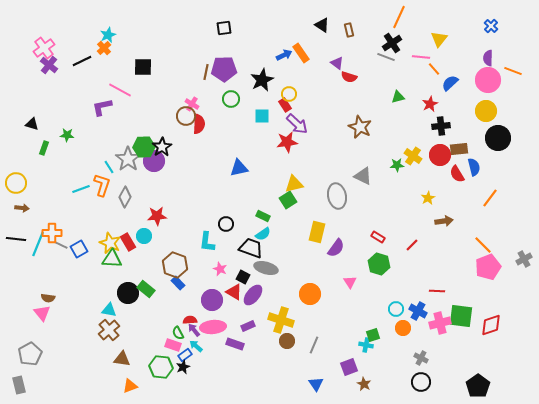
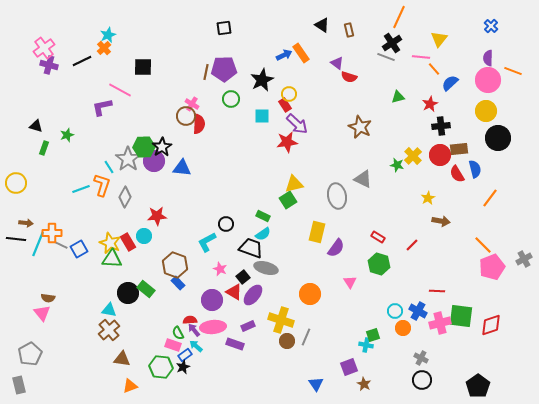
purple cross at (49, 65): rotated 24 degrees counterclockwise
black triangle at (32, 124): moved 4 px right, 2 px down
green star at (67, 135): rotated 24 degrees counterclockwise
yellow cross at (413, 156): rotated 12 degrees clockwise
green star at (397, 165): rotated 16 degrees clockwise
blue semicircle at (474, 167): moved 1 px right, 2 px down
blue triangle at (239, 168): moved 57 px left; rotated 18 degrees clockwise
gray triangle at (363, 176): moved 3 px down
brown arrow at (22, 208): moved 4 px right, 15 px down
brown arrow at (444, 221): moved 3 px left; rotated 18 degrees clockwise
cyan L-shape at (207, 242): rotated 55 degrees clockwise
pink pentagon at (488, 267): moved 4 px right
black square at (243, 277): rotated 24 degrees clockwise
cyan circle at (396, 309): moved 1 px left, 2 px down
gray line at (314, 345): moved 8 px left, 8 px up
black circle at (421, 382): moved 1 px right, 2 px up
